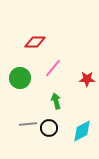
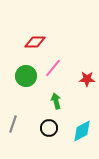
green circle: moved 6 px right, 2 px up
gray line: moved 15 px left; rotated 66 degrees counterclockwise
